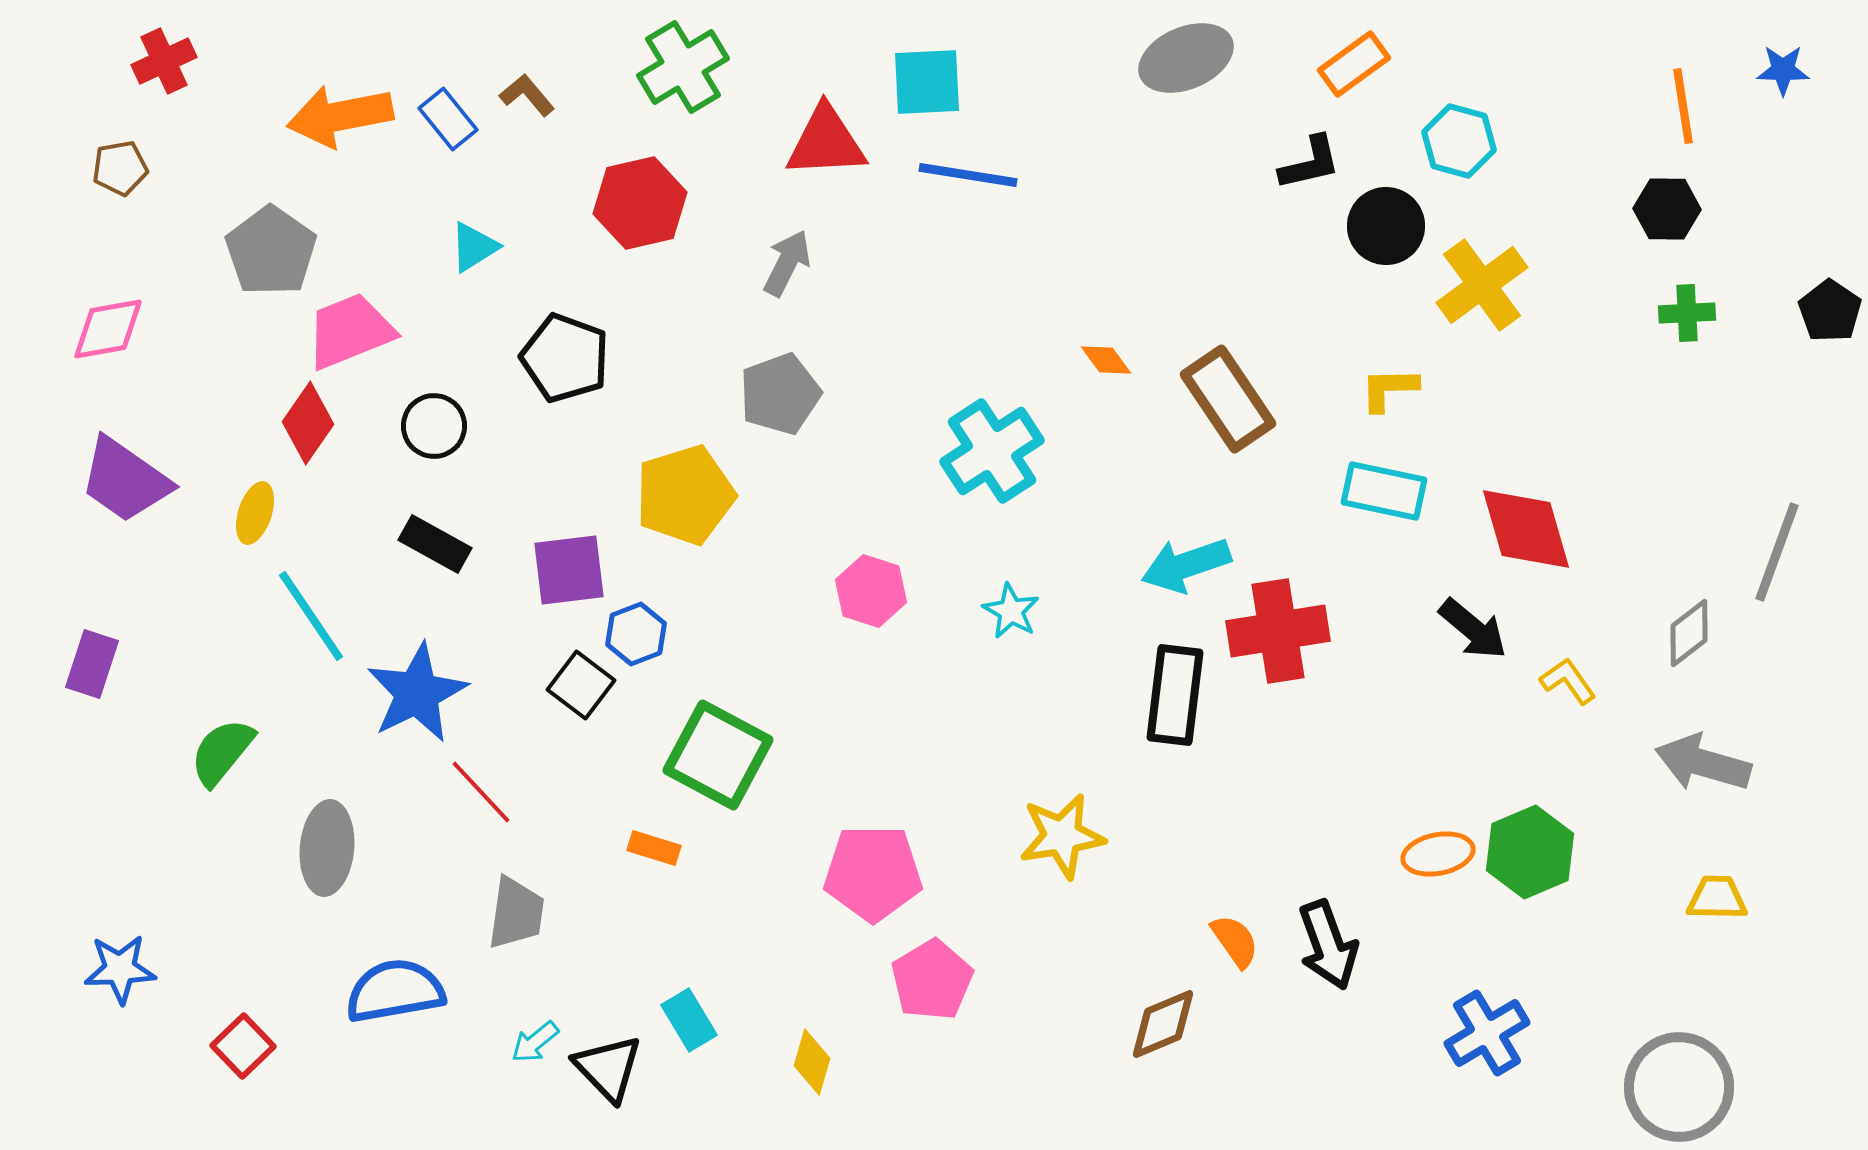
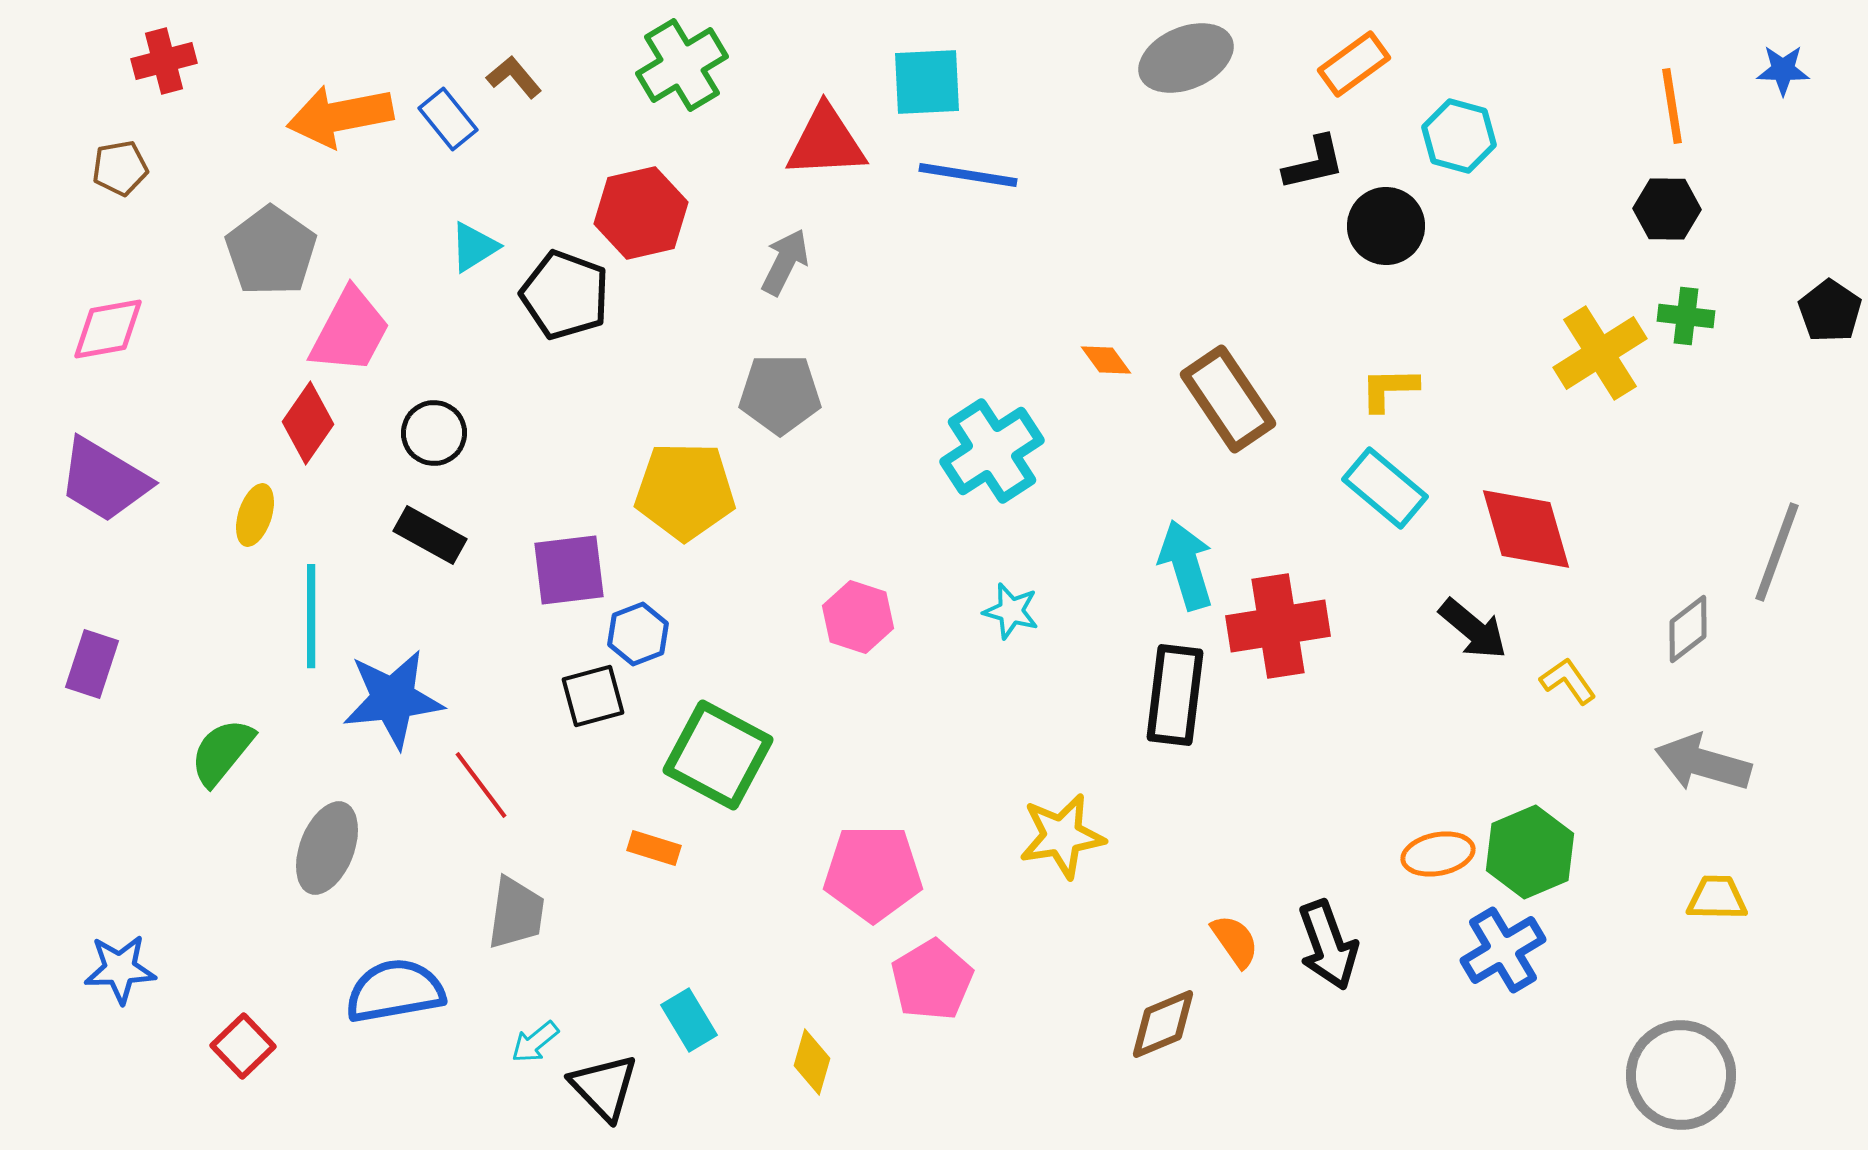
red cross at (164, 61): rotated 10 degrees clockwise
green cross at (683, 67): moved 1 px left, 2 px up
brown L-shape at (527, 95): moved 13 px left, 18 px up
orange line at (1683, 106): moved 11 px left
cyan hexagon at (1459, 141): moved 5 px up
black L-shape at (1310, 163): moved 4 px right
red hexagon at (640, 203): moved 1 px right, 10 px down
gray arrow at (787, 263): moved 2 px left, 1 px up
yellow cross at (1482, 285): moved 118 px right, 68 px down; rotated 4 degrees clockwise
green cross at (1687, 313): moved 1 px left, 3 px down; rotated 10 degrees clockwise
pink trapezoid at (350, 331): rotated 140 degrees clockwise
black pentagon at (565, 358): moved 63 px up
gray pentagon at (780, 394): rotated 20 degrees clockwise
black circle at (434, 426): moved 7 px down
purple trapezoid at (125, 480): moved 21 px left; rotated 4 degrees counterclockwise
cyan rectangle at (1384, 491): moved 1 px right, 3 px up; rotated 28 degrees clockwise
yellow pentagon at (685, 495): moved 4 px up; rotated 18 degrees clockwise
yellow ellipse at (255, 513): moved 2 px down
black rectangle at (435, 544): moved 5 px left, 9 px up
cyan arrow at (1186, 565): rotated 92 degrees clockwise
pink hexagon at (871, 591): moved 13 px left, 26 px down
cyan star at (1011, 611): rotated 14 degrees counterclockwise
cyan line at (311, 616): rotated 34 degrees clockwise
red cross at (1278, 631): moved 5 px up
gray diamond at (1689, 633): moved 1 px left, 4 px up
blue hexagon at (636, 634): moved 2 px right
black square at (581, 685): moved 12 px right, 11 px down; rotated 38 degrees clockwise
blue star at (417, 693): moved 24 px left, 6 px down; rotated 20 degrees clockwise
red line at (481, 792): moved 7 px up; rotated 6 degrees clockwise
gray ellipse at (327, 848): rotated 16 degrees clockwise
blue cross at (1487, 1033): moved 16 px right, 83 px up
black triangle at (608, 1068): moved 4 px left, 19 px down
gray circle at (1679, 1087): moved 2 px right, 12 px up
